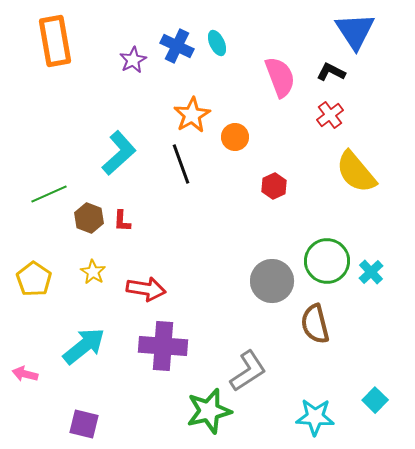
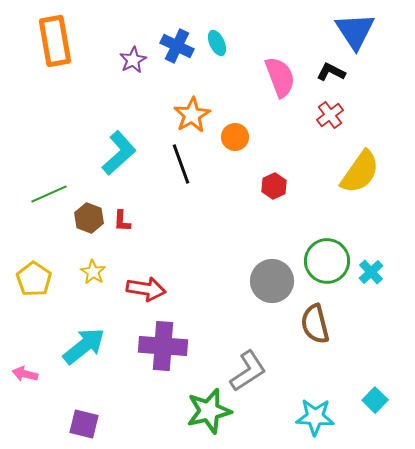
yellow semicircle: moved 4 px right; rotated 105 degrees counterclockwise
